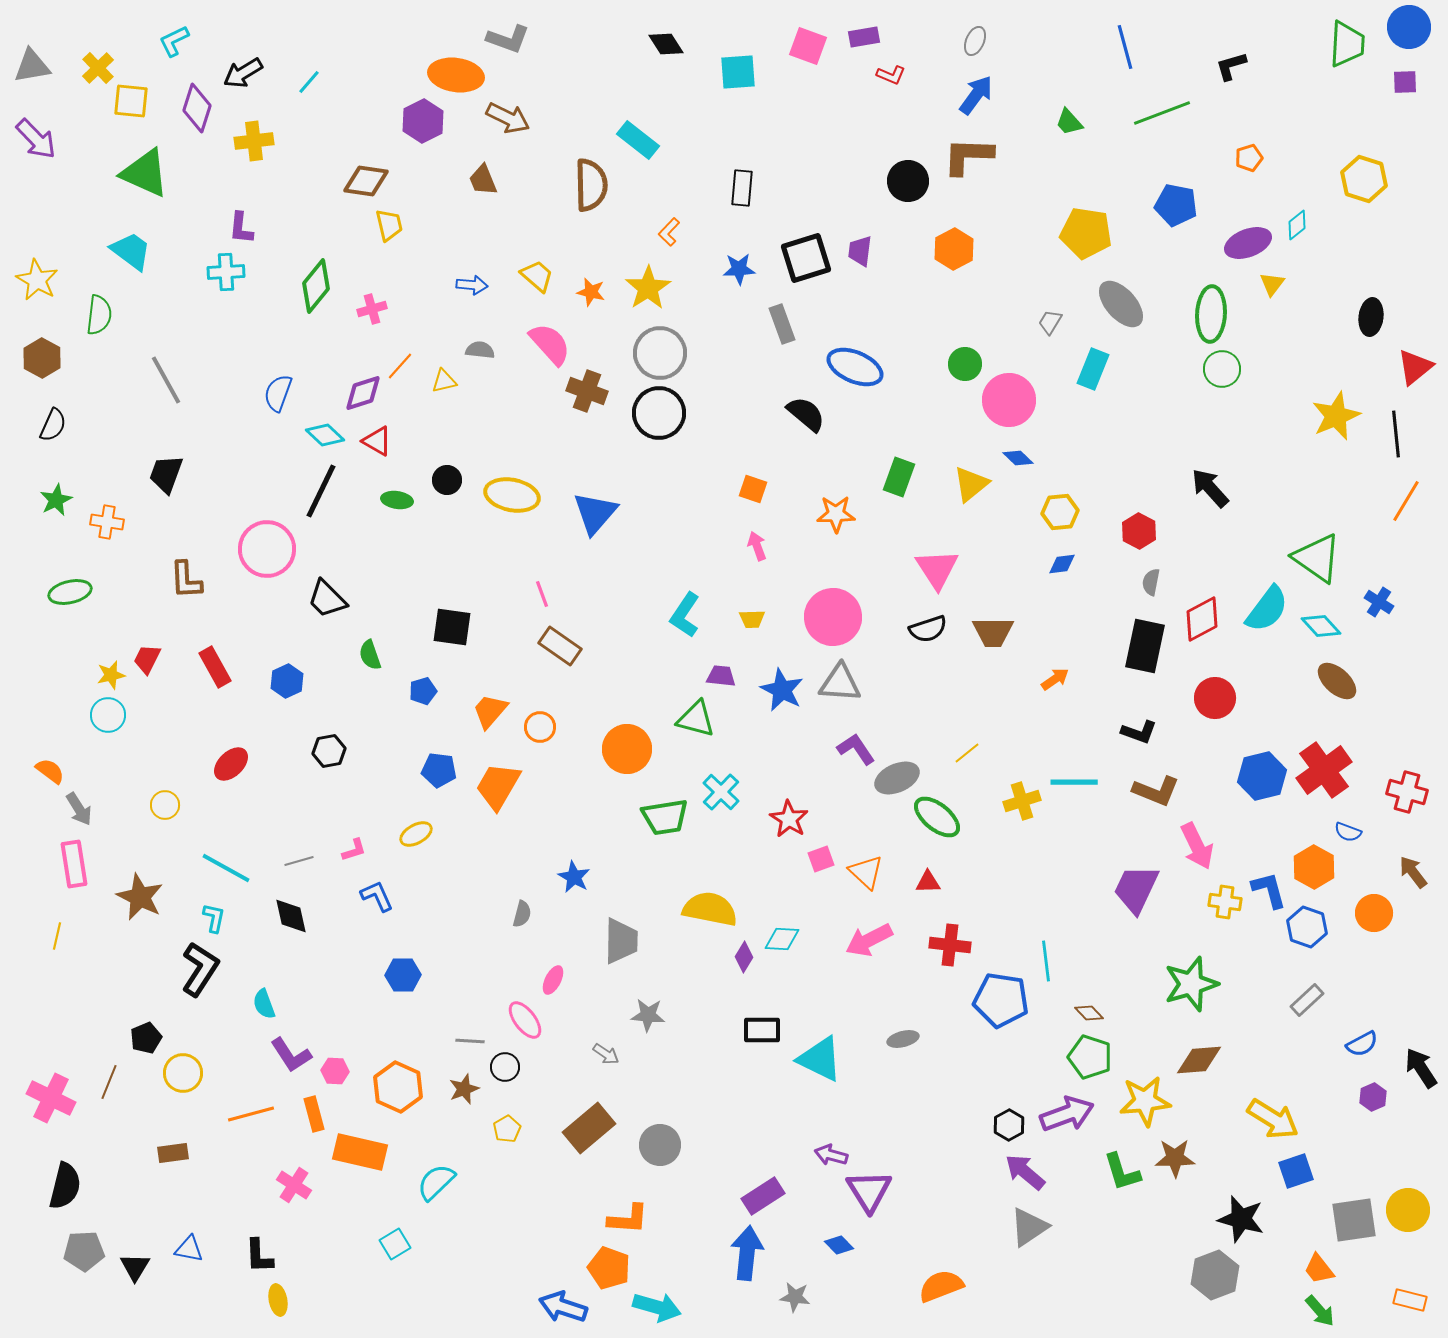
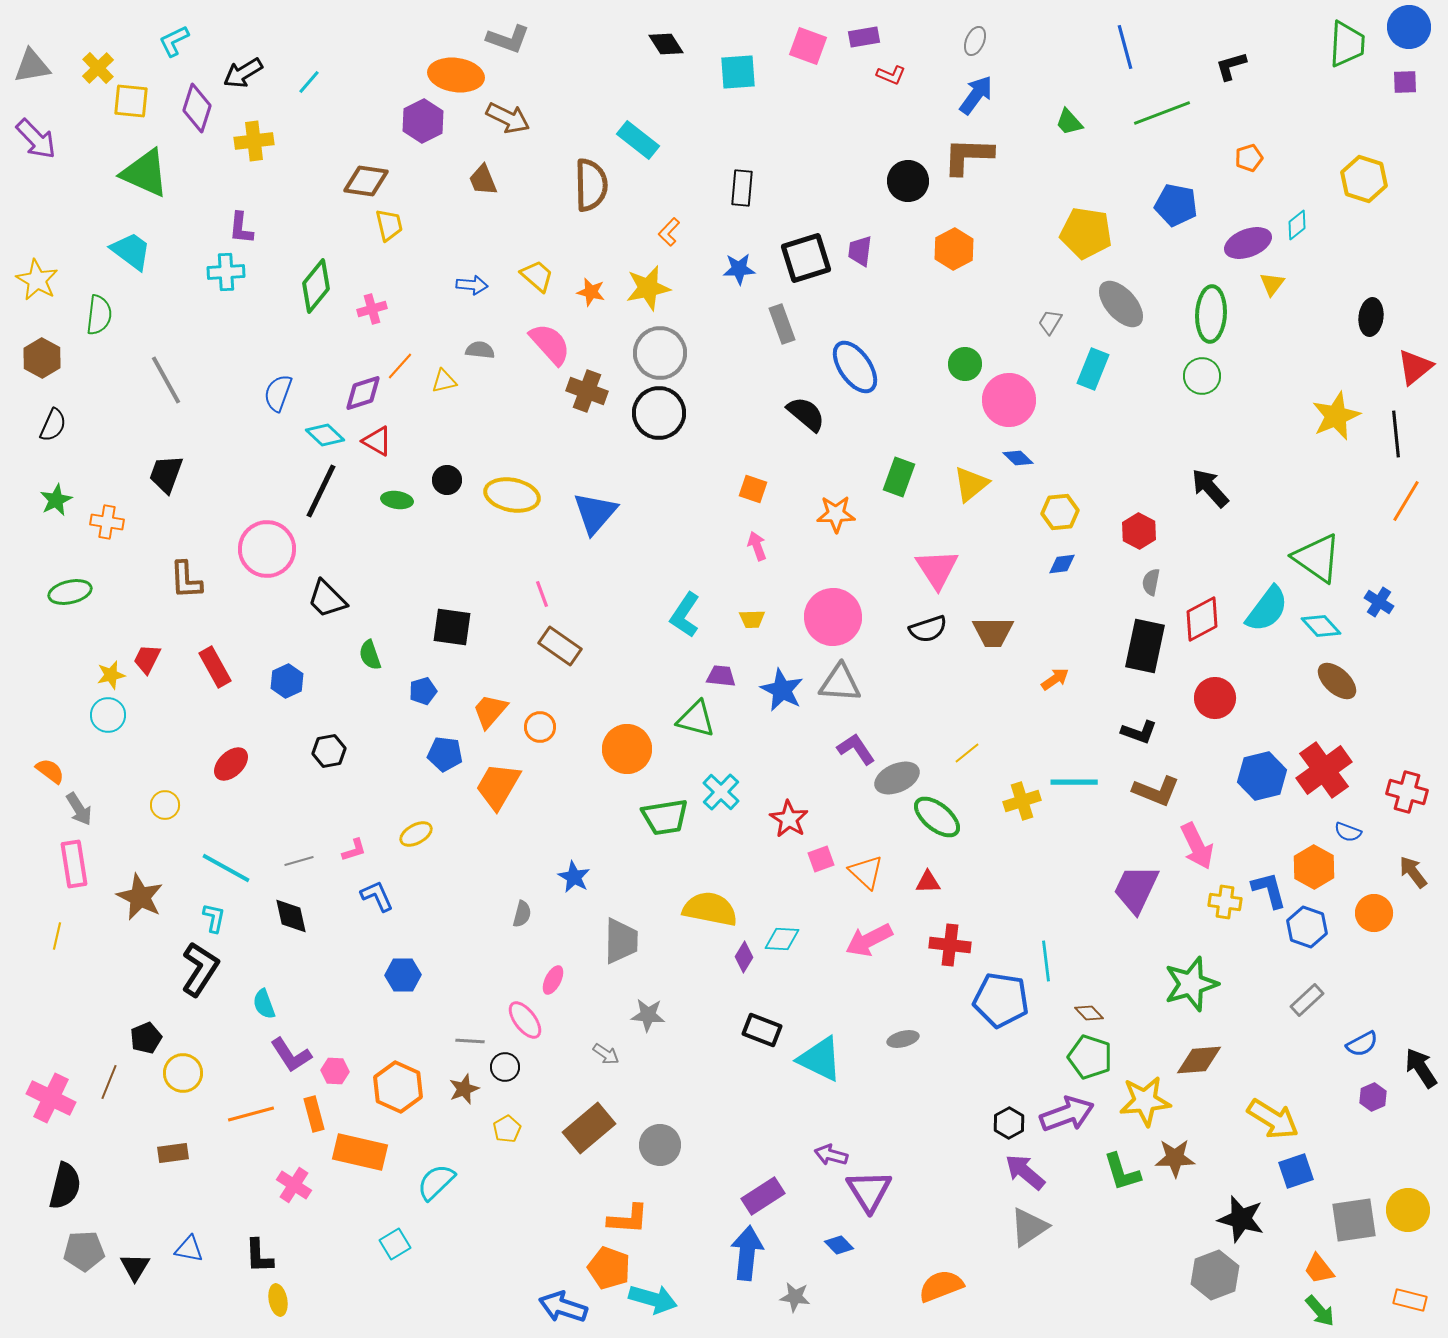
yellow star at (648, 288): rotated 21 degrees clockwise
blue ellipse at (855, 367): rotated 32 degrees clockwise
green circle at (1222, 369): moved 20 px left, 7 px down
blue pentagon at (439, 770): moved 6 px right, 16 px up
black rectangle at (762, 1030): rotated 21 degrees clockwise
black hexagon at (1009, 1125): moved 2 px up
cyan arrow at (657, 1307): moved 4 px left, 8 px up
